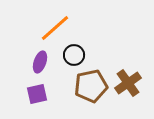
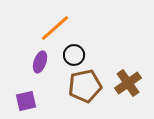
brown pentagon: moved 6 px left
purple square: moved 11 px left, 7 px down
